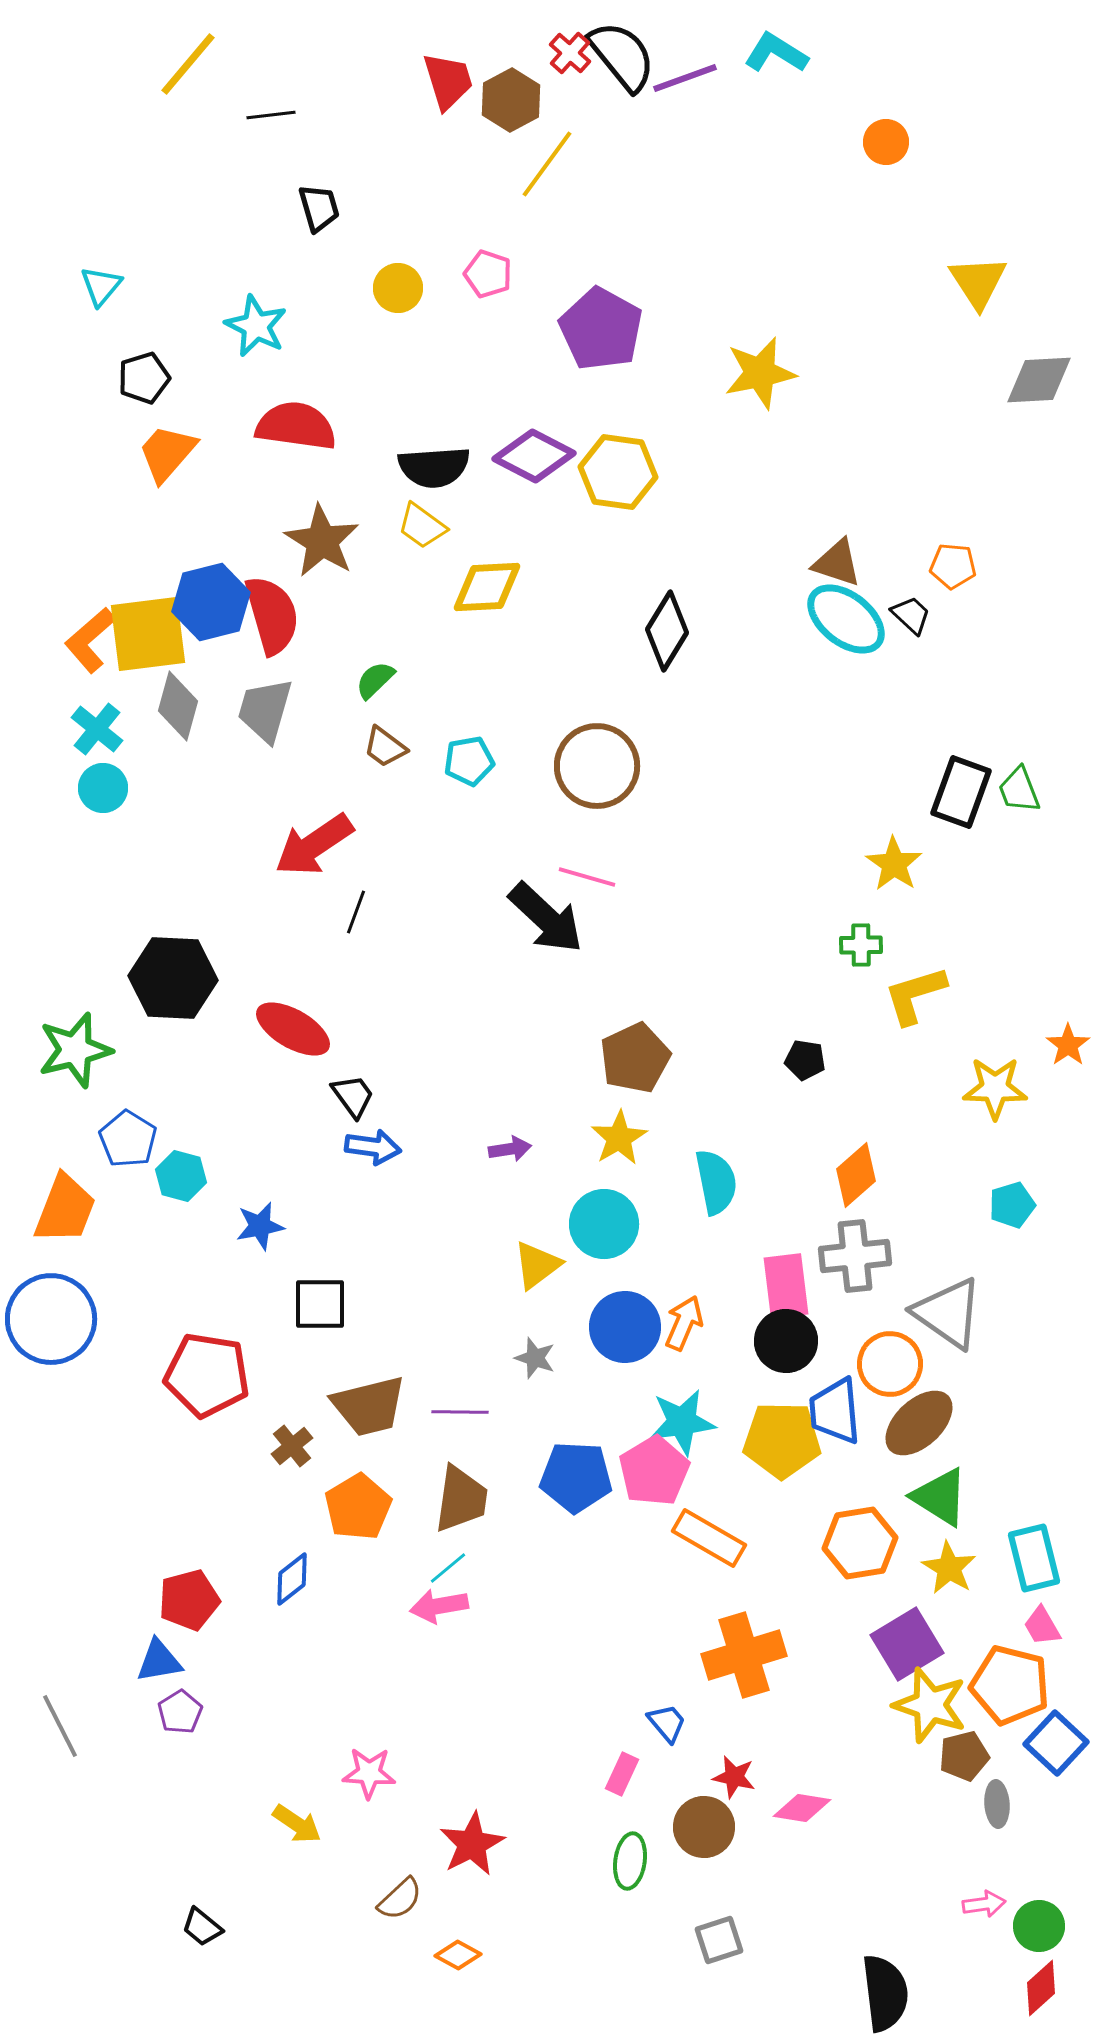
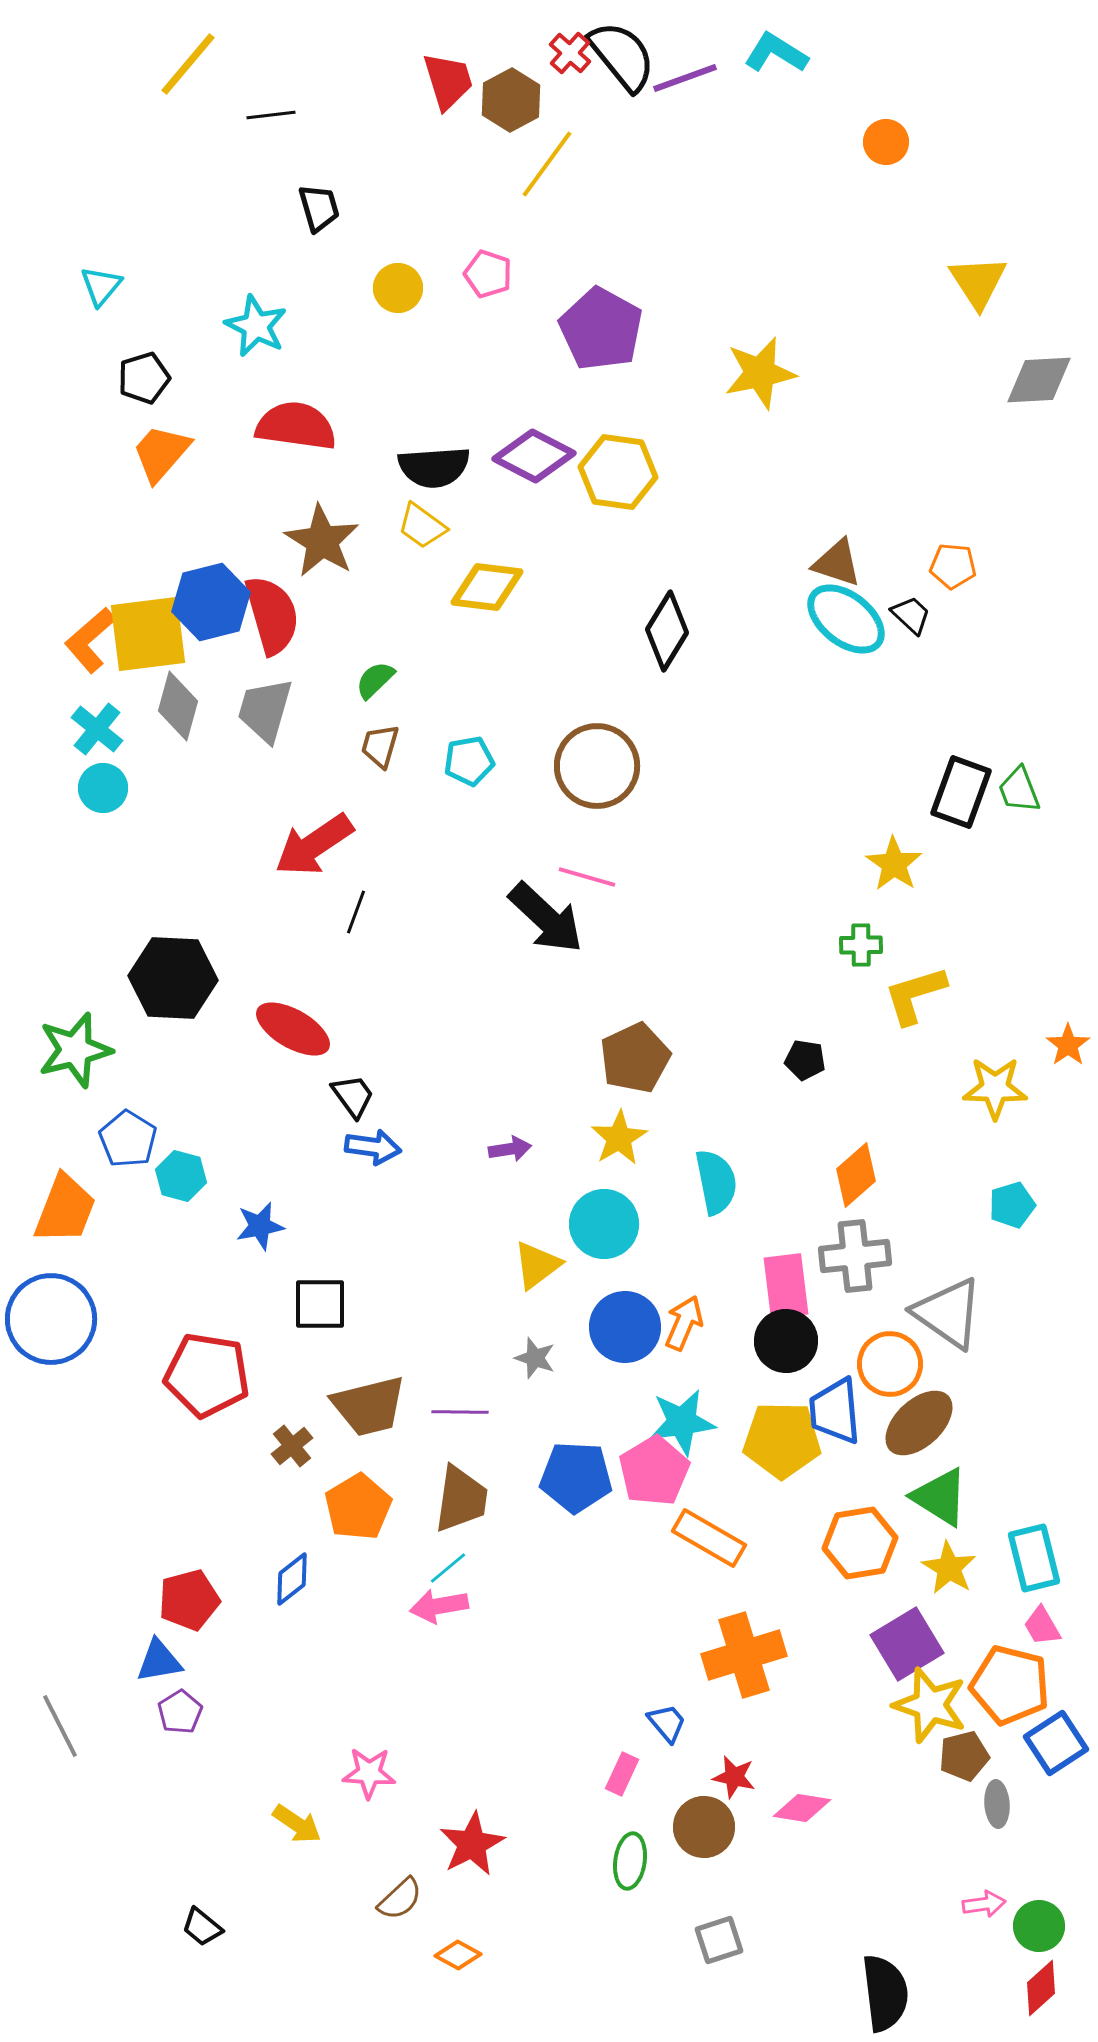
orange trapezoid at (167, 453): moved 6 px left
yellow diamond at (487, 587): rotated 10 degrees clockwise
brown trapezoid at (385, 747): moved 5 px left, 1 px up; rotated 69 degrees clockwise
blue square at (1056, 1743): rotated 14 degrees clockwise
